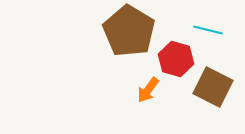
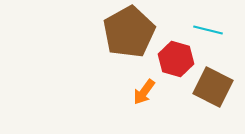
brown pentagon: moved 1 px down; rotated 12 degrees clockwise
orange arrow: moved 4 px left, 2 px down
